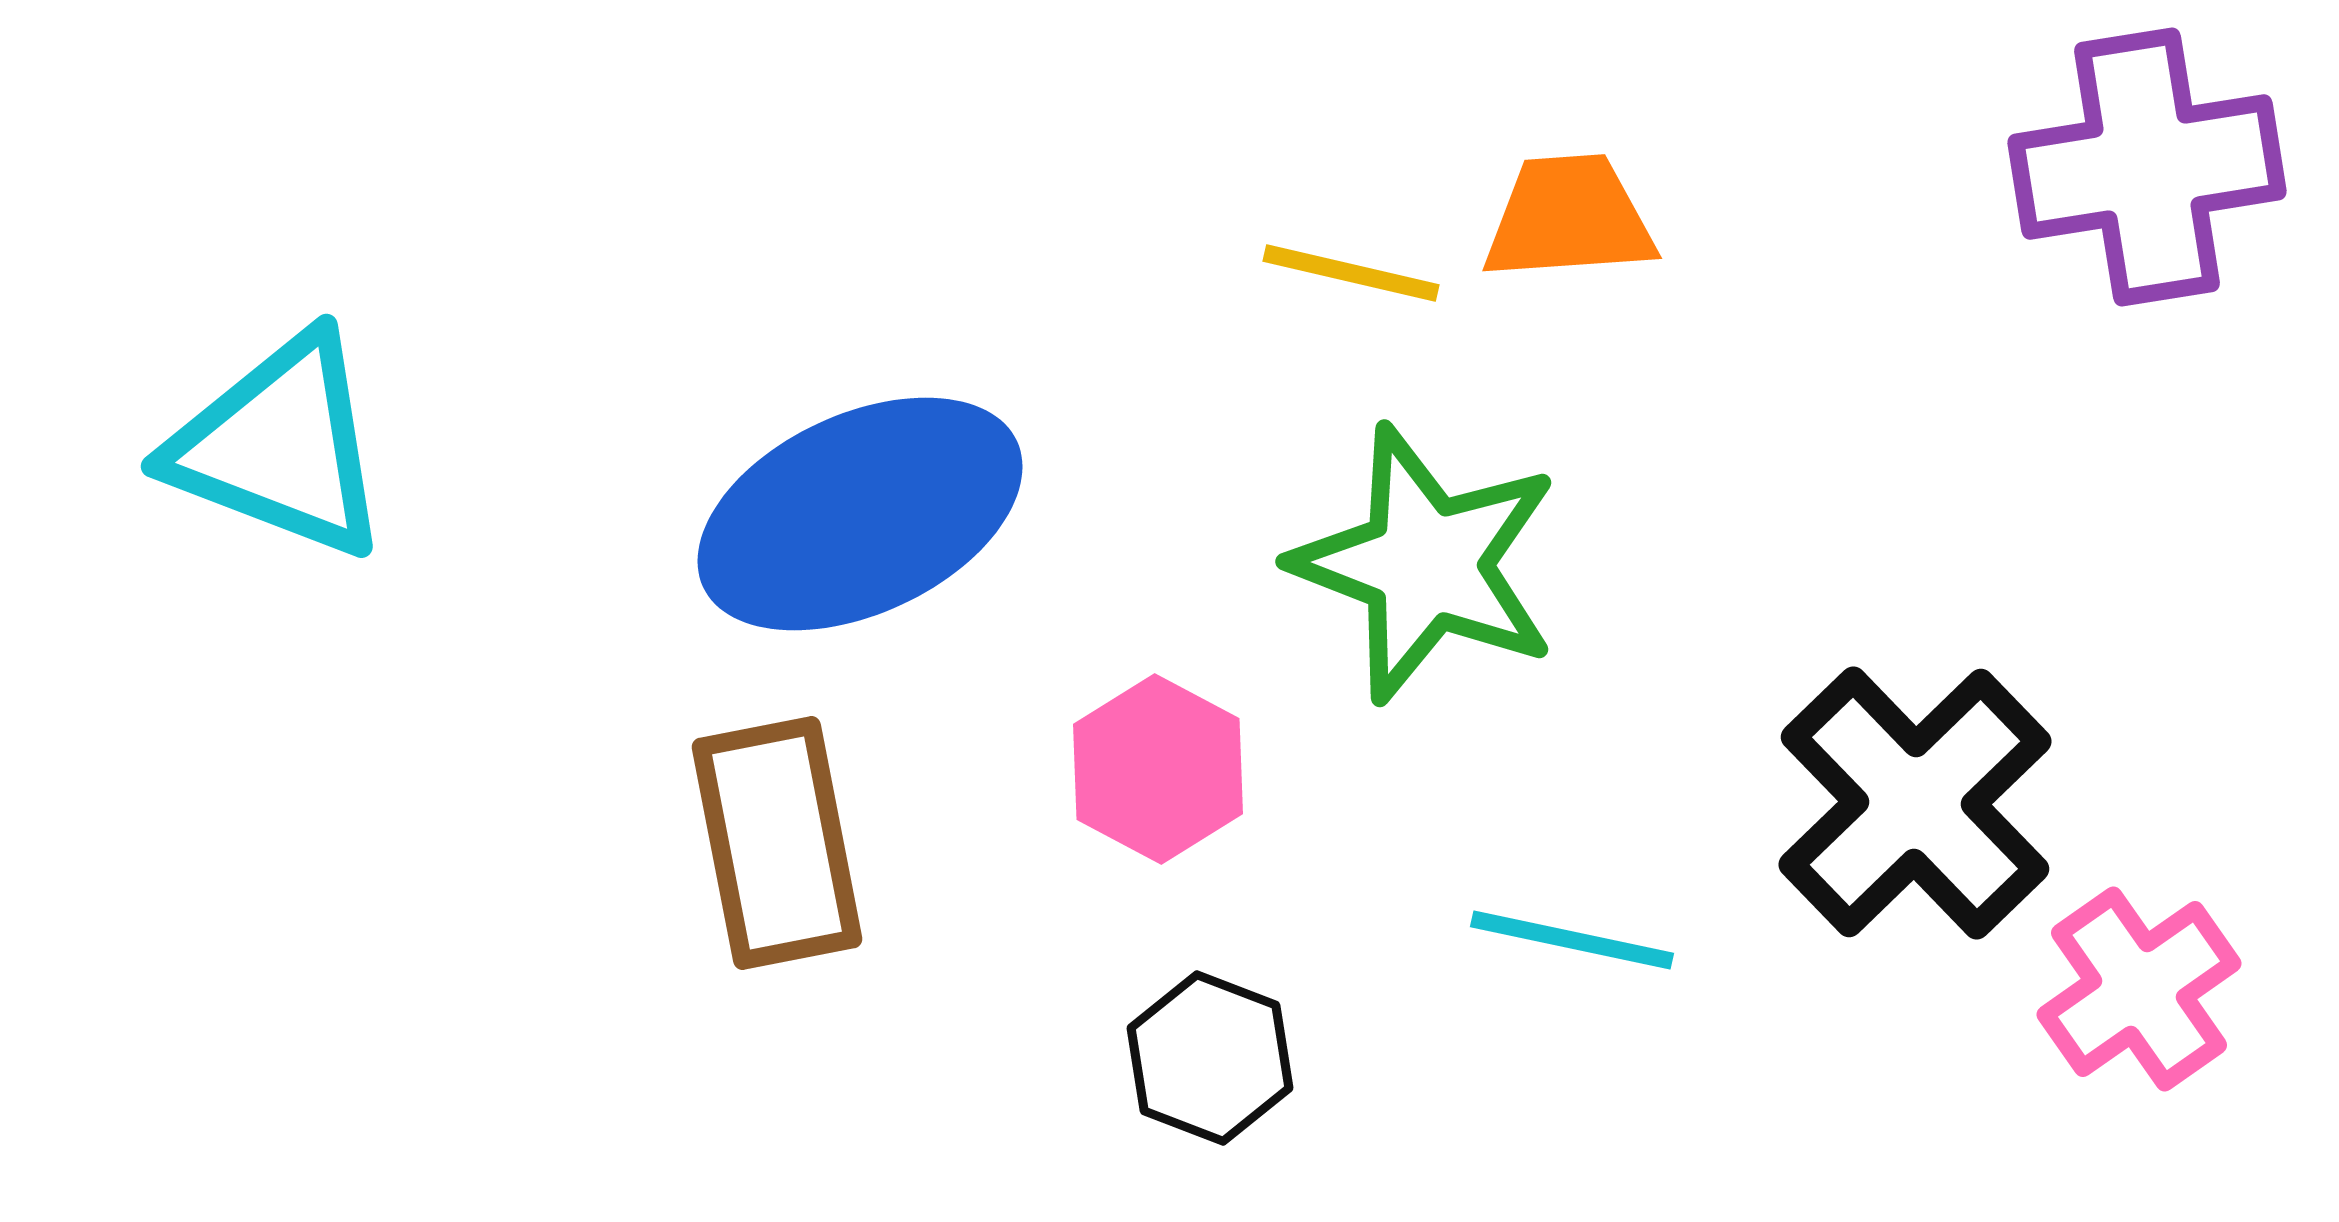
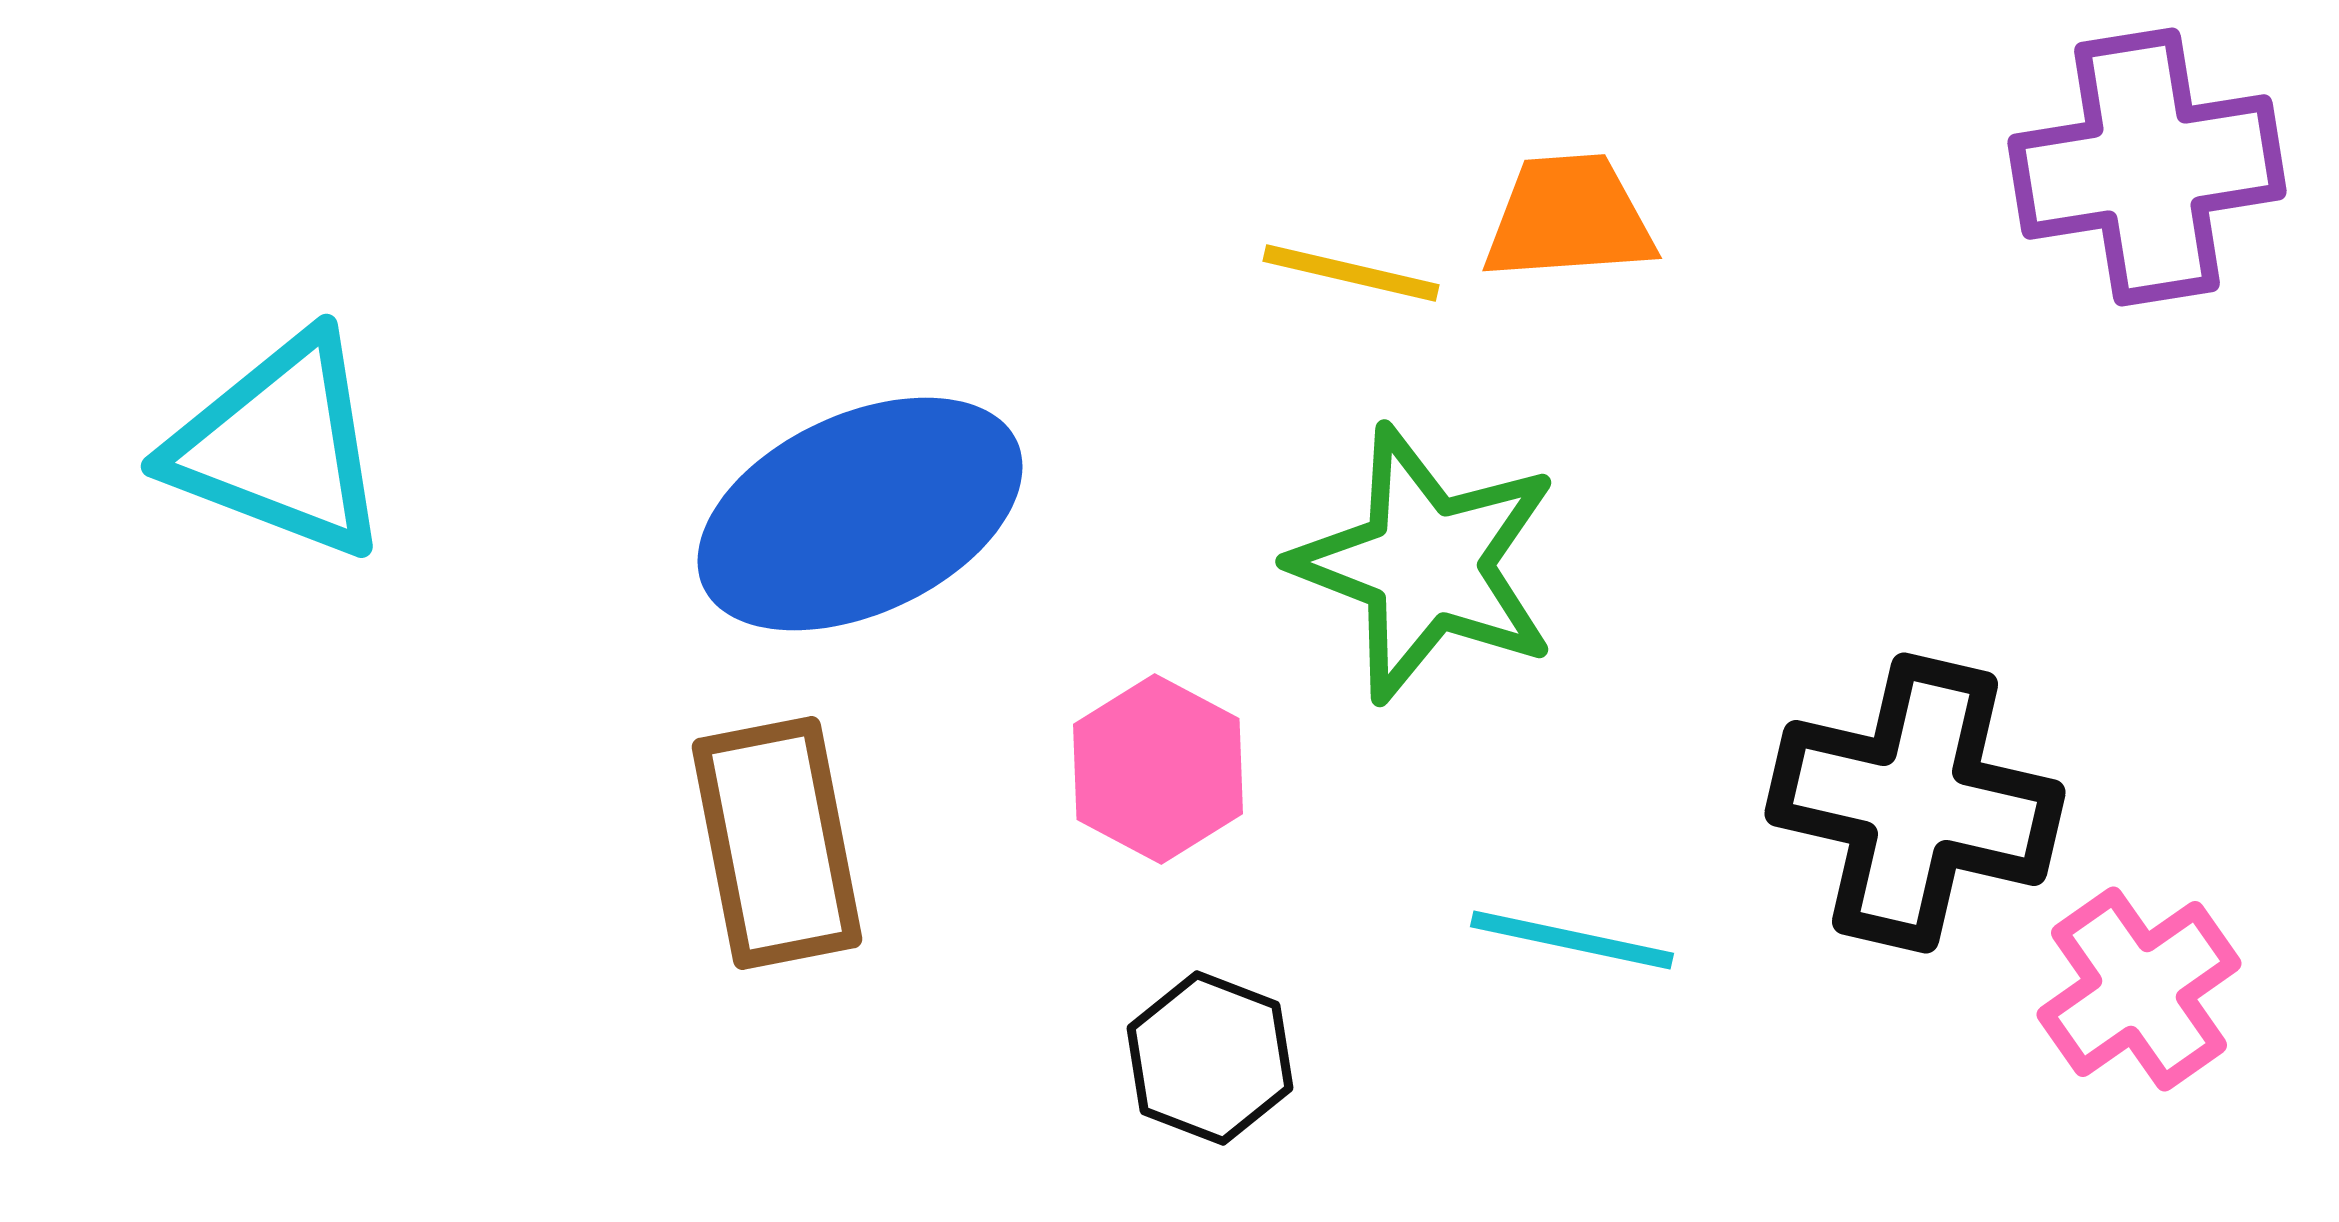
black cross: rotated 33 degrees counterclockwise
